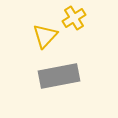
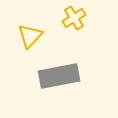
yellow triangle: moved 15 px left
